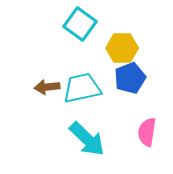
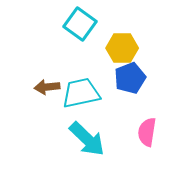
cyan trapezoid: moved 1 px left, 5 px down
